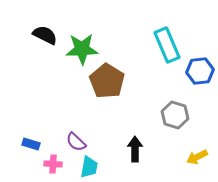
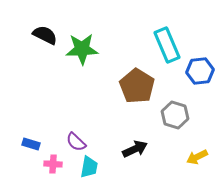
brown pentagon: moved 30 px right, 5 px down
black arrow: rotated 65 degrees clockwise
